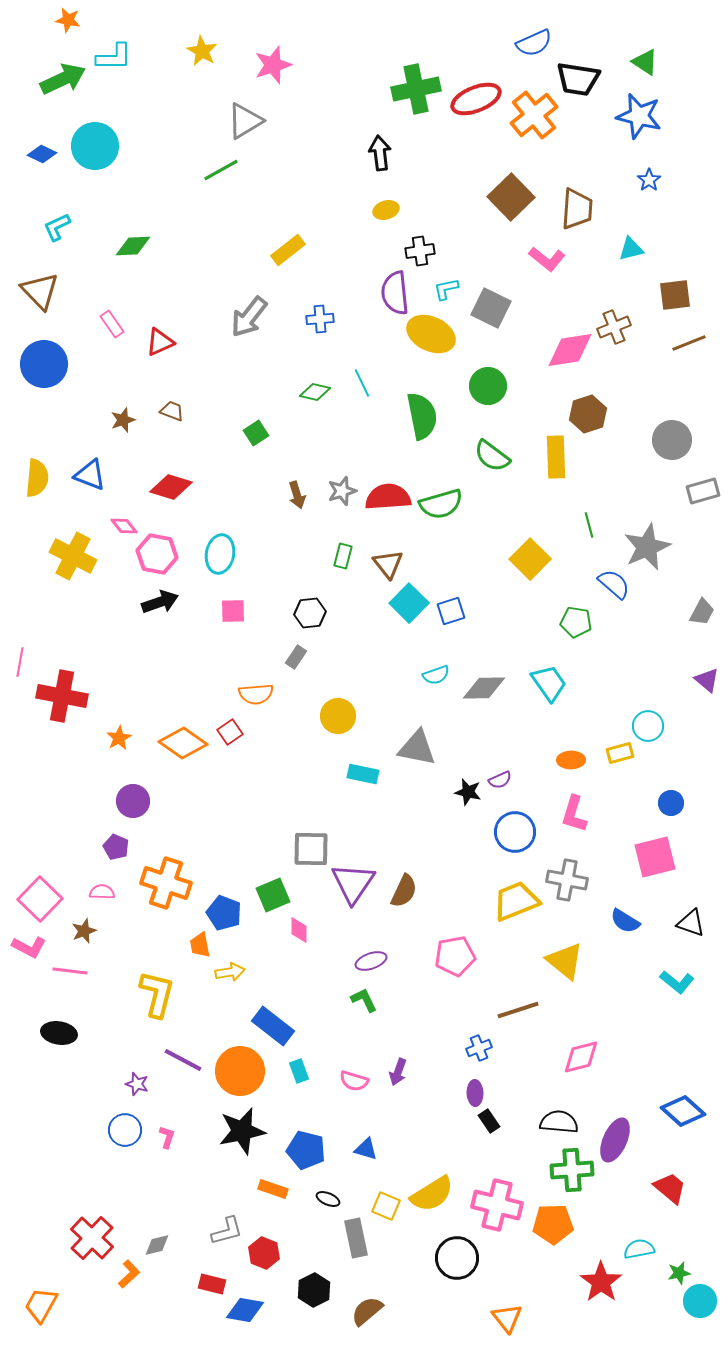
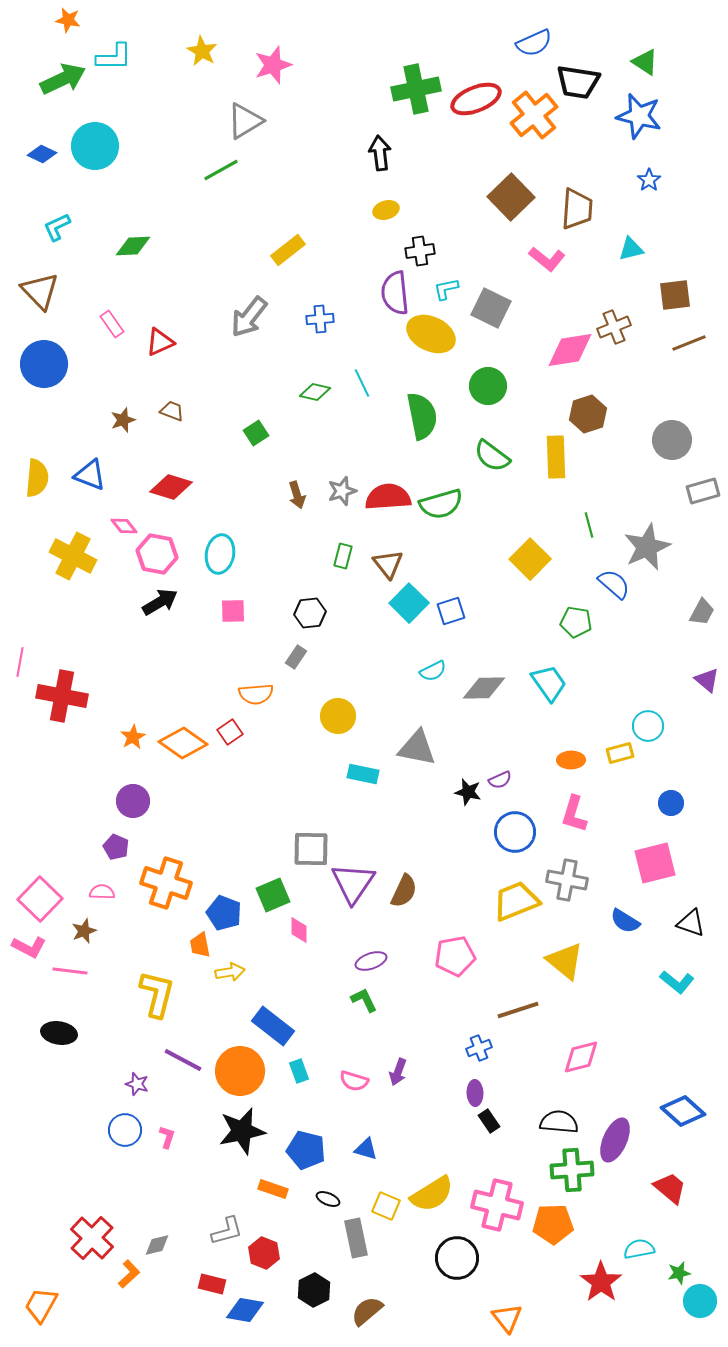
black trapezoid at (578, 79): moved 3 px down
black arrow at (160, 602): rotated 12 degrees counterclockwise
cyan semicircle at (436, 675): moved 3 px left, 4 px up; rotated 8 degrees counterclockwise
orange star at (119, 738): moved 14 px right, 1 px up
pink square at (655, 857): moved 6 px down
